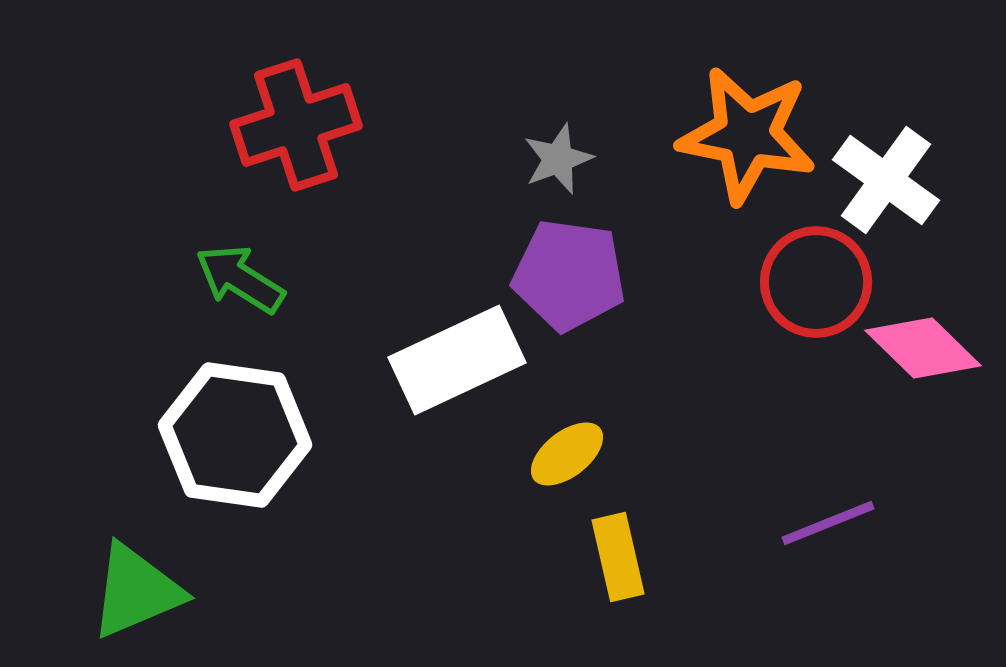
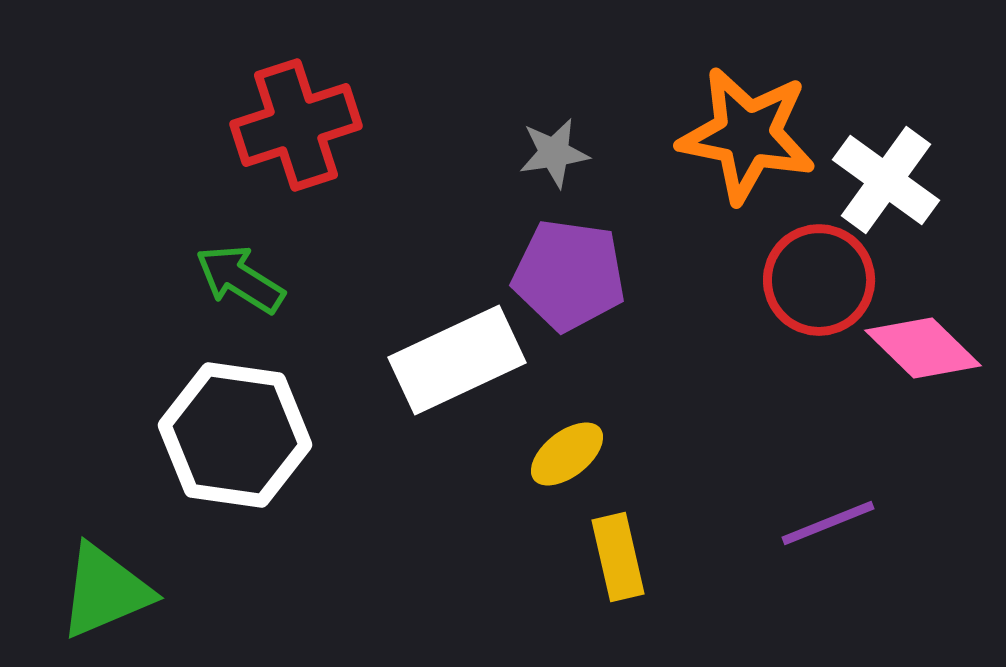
gray star: moved 4 px left, 6 px up; rotated 12 degrees clockwise
red circle: moved 3 px right, 2 px up
green triangle: moved 31 px left
